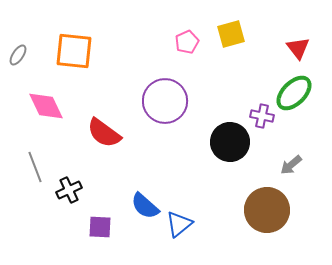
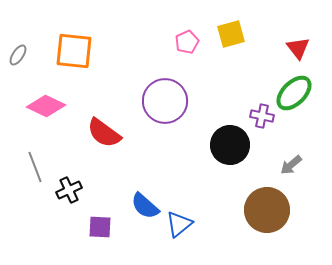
pink diamond: rotated 39 degrees counterclockwise
black circle: moved 3 px down
